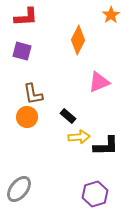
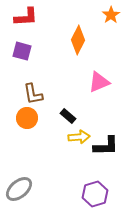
orange circle: moved 1 px down
gray ellipse: rotated 12 degrees clockwise
